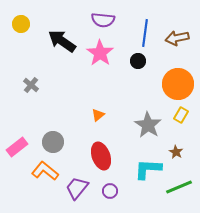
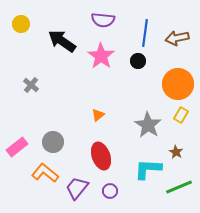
pink star: moved 1 px right, 3 px down
orange L-shape: moved 2 px down
